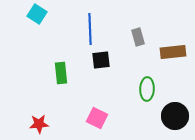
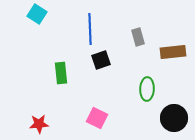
black square: rotated 12 degrees counterclockwise
black circle: moved 1 px left, 2 px down
